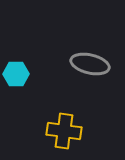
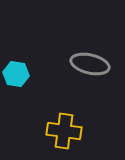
cyan hexagon: rotated 10 degrees clockwise
